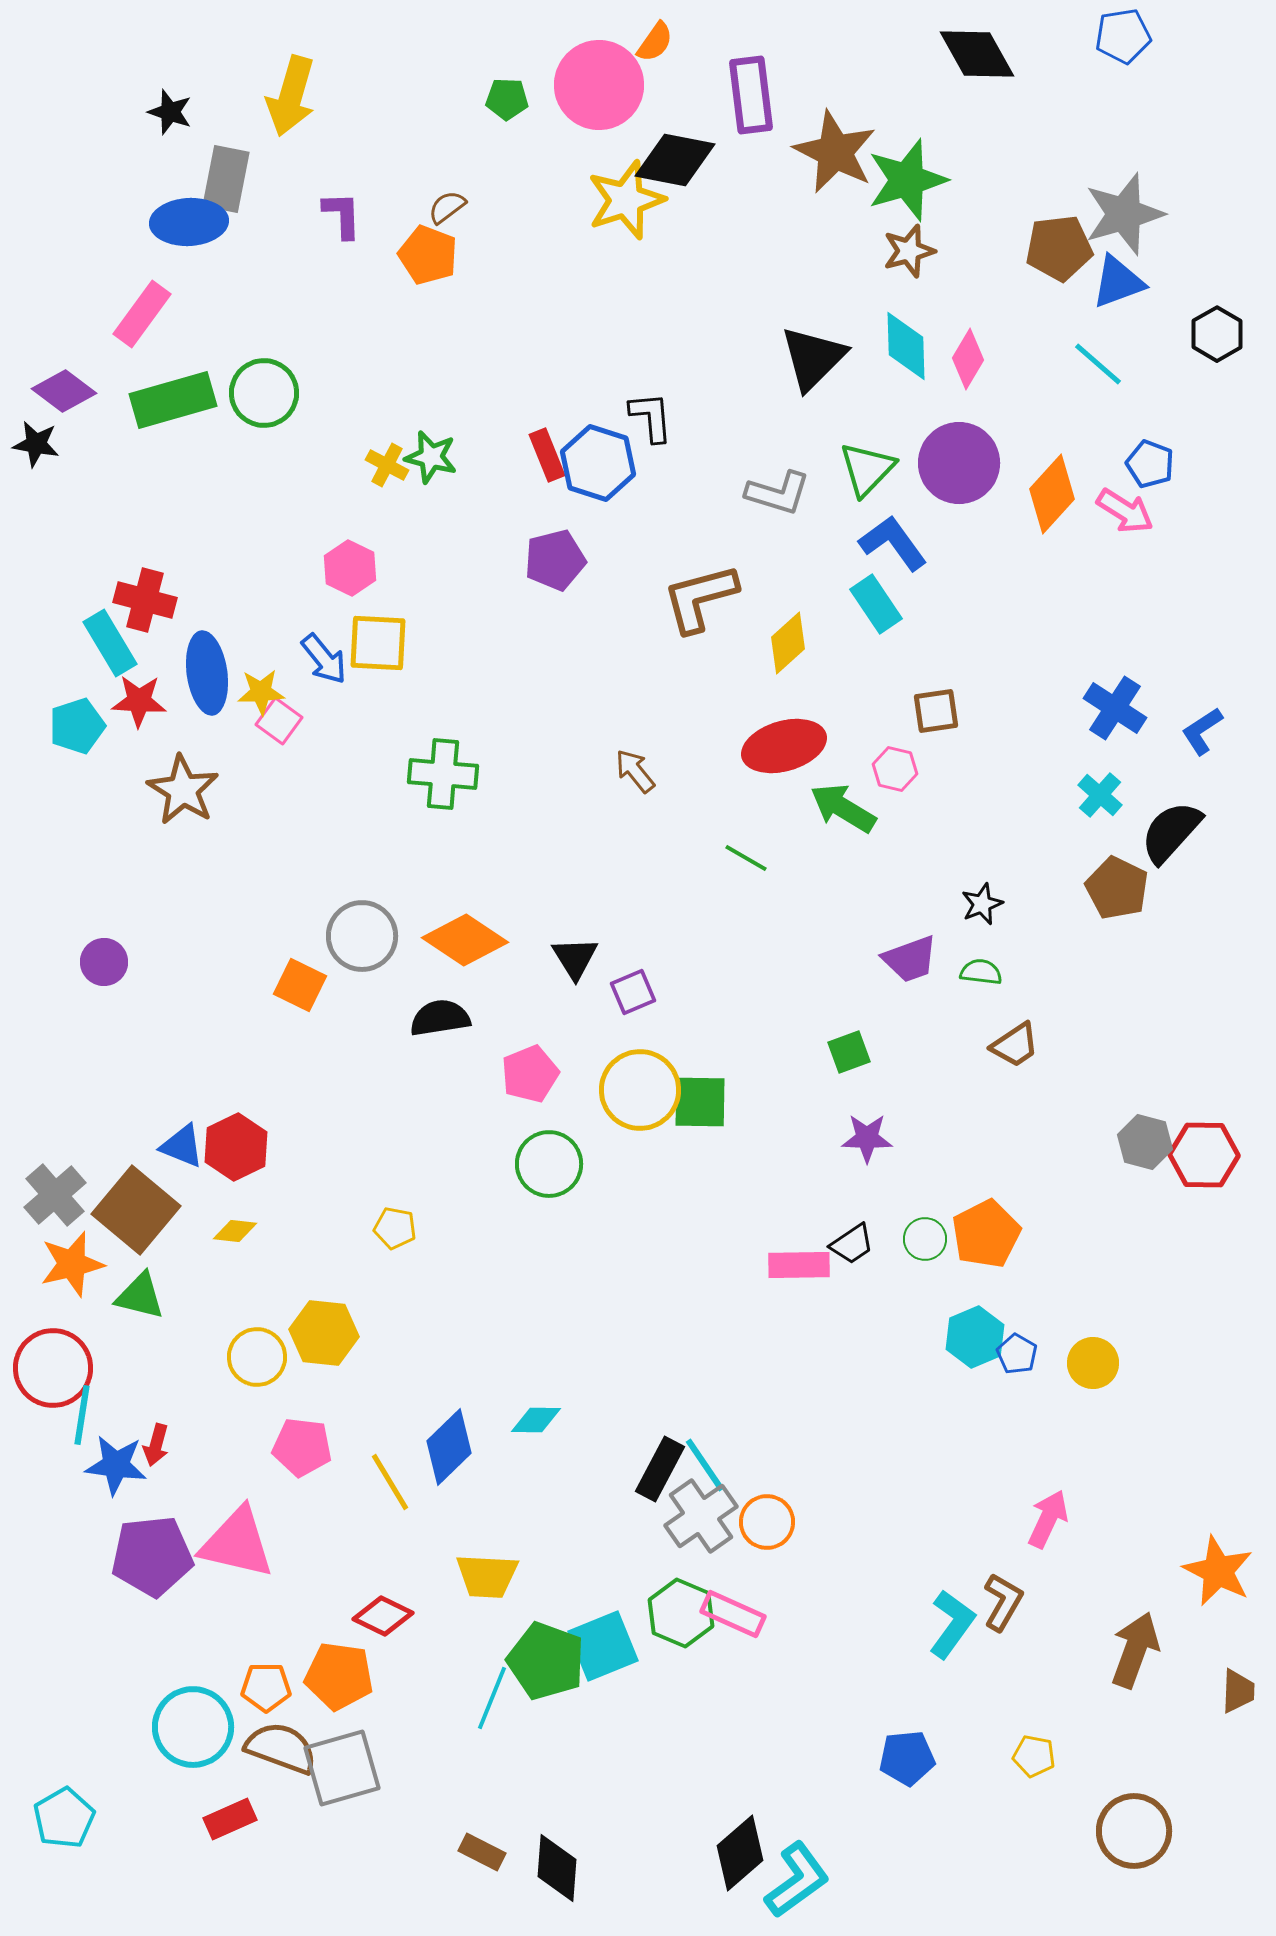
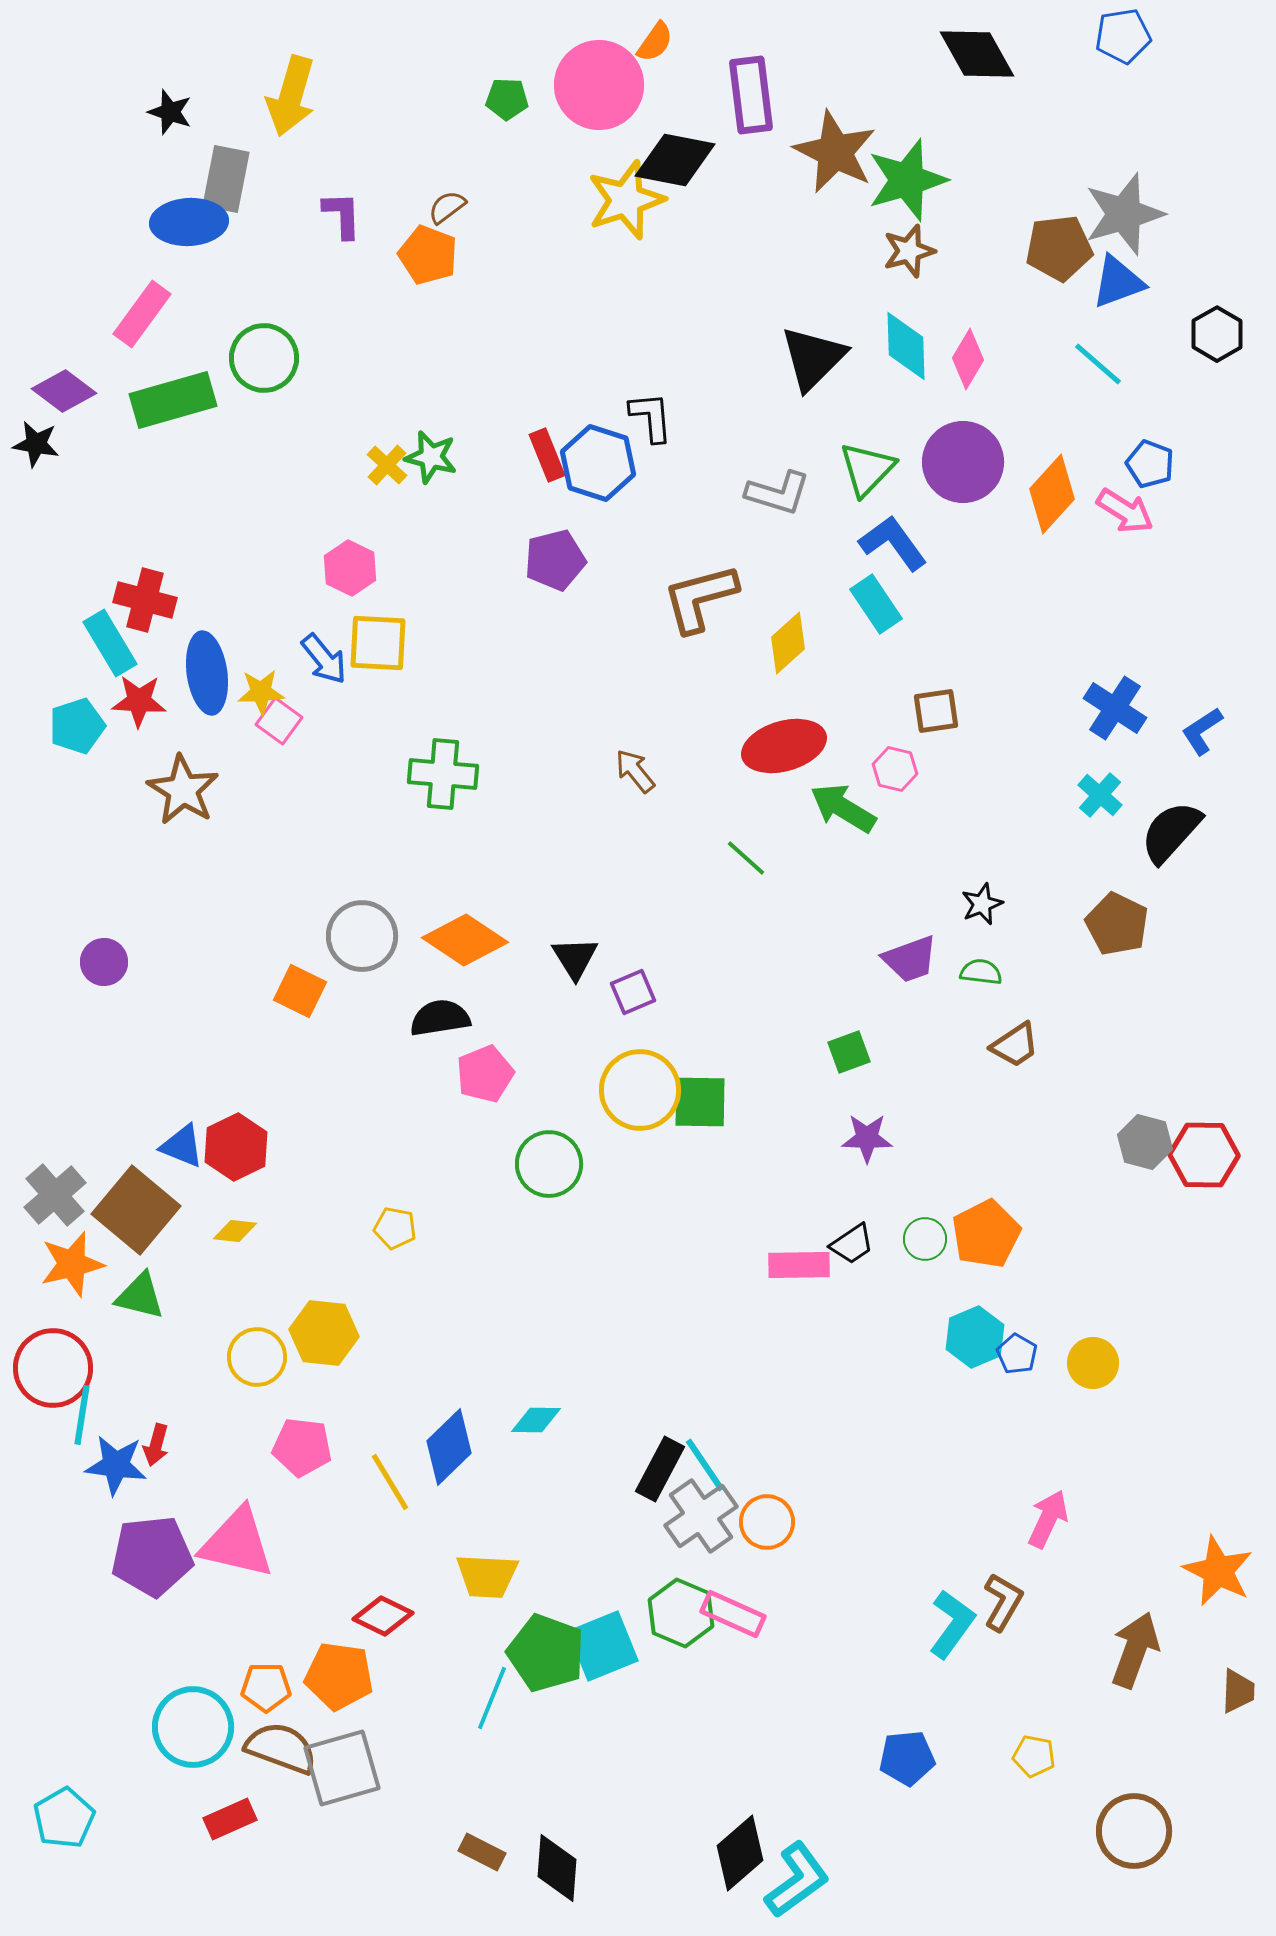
green circle at (264, 393): moved 35 px up
purple circle at (959, 463): moved 4 px right, 1 px up
yellow cross at (387, 465): rotated 15 degrees clockwise
green line at (746, 858): rotated 12 degrees clockwise
brown pentagon at (1117, 888): moved 36 px down
orange square at (300, 985): moved 6 px down
pink pentagon at (530, 1074): moved 45 px left
green pentagon at (546, 1661): moved 8 px up
